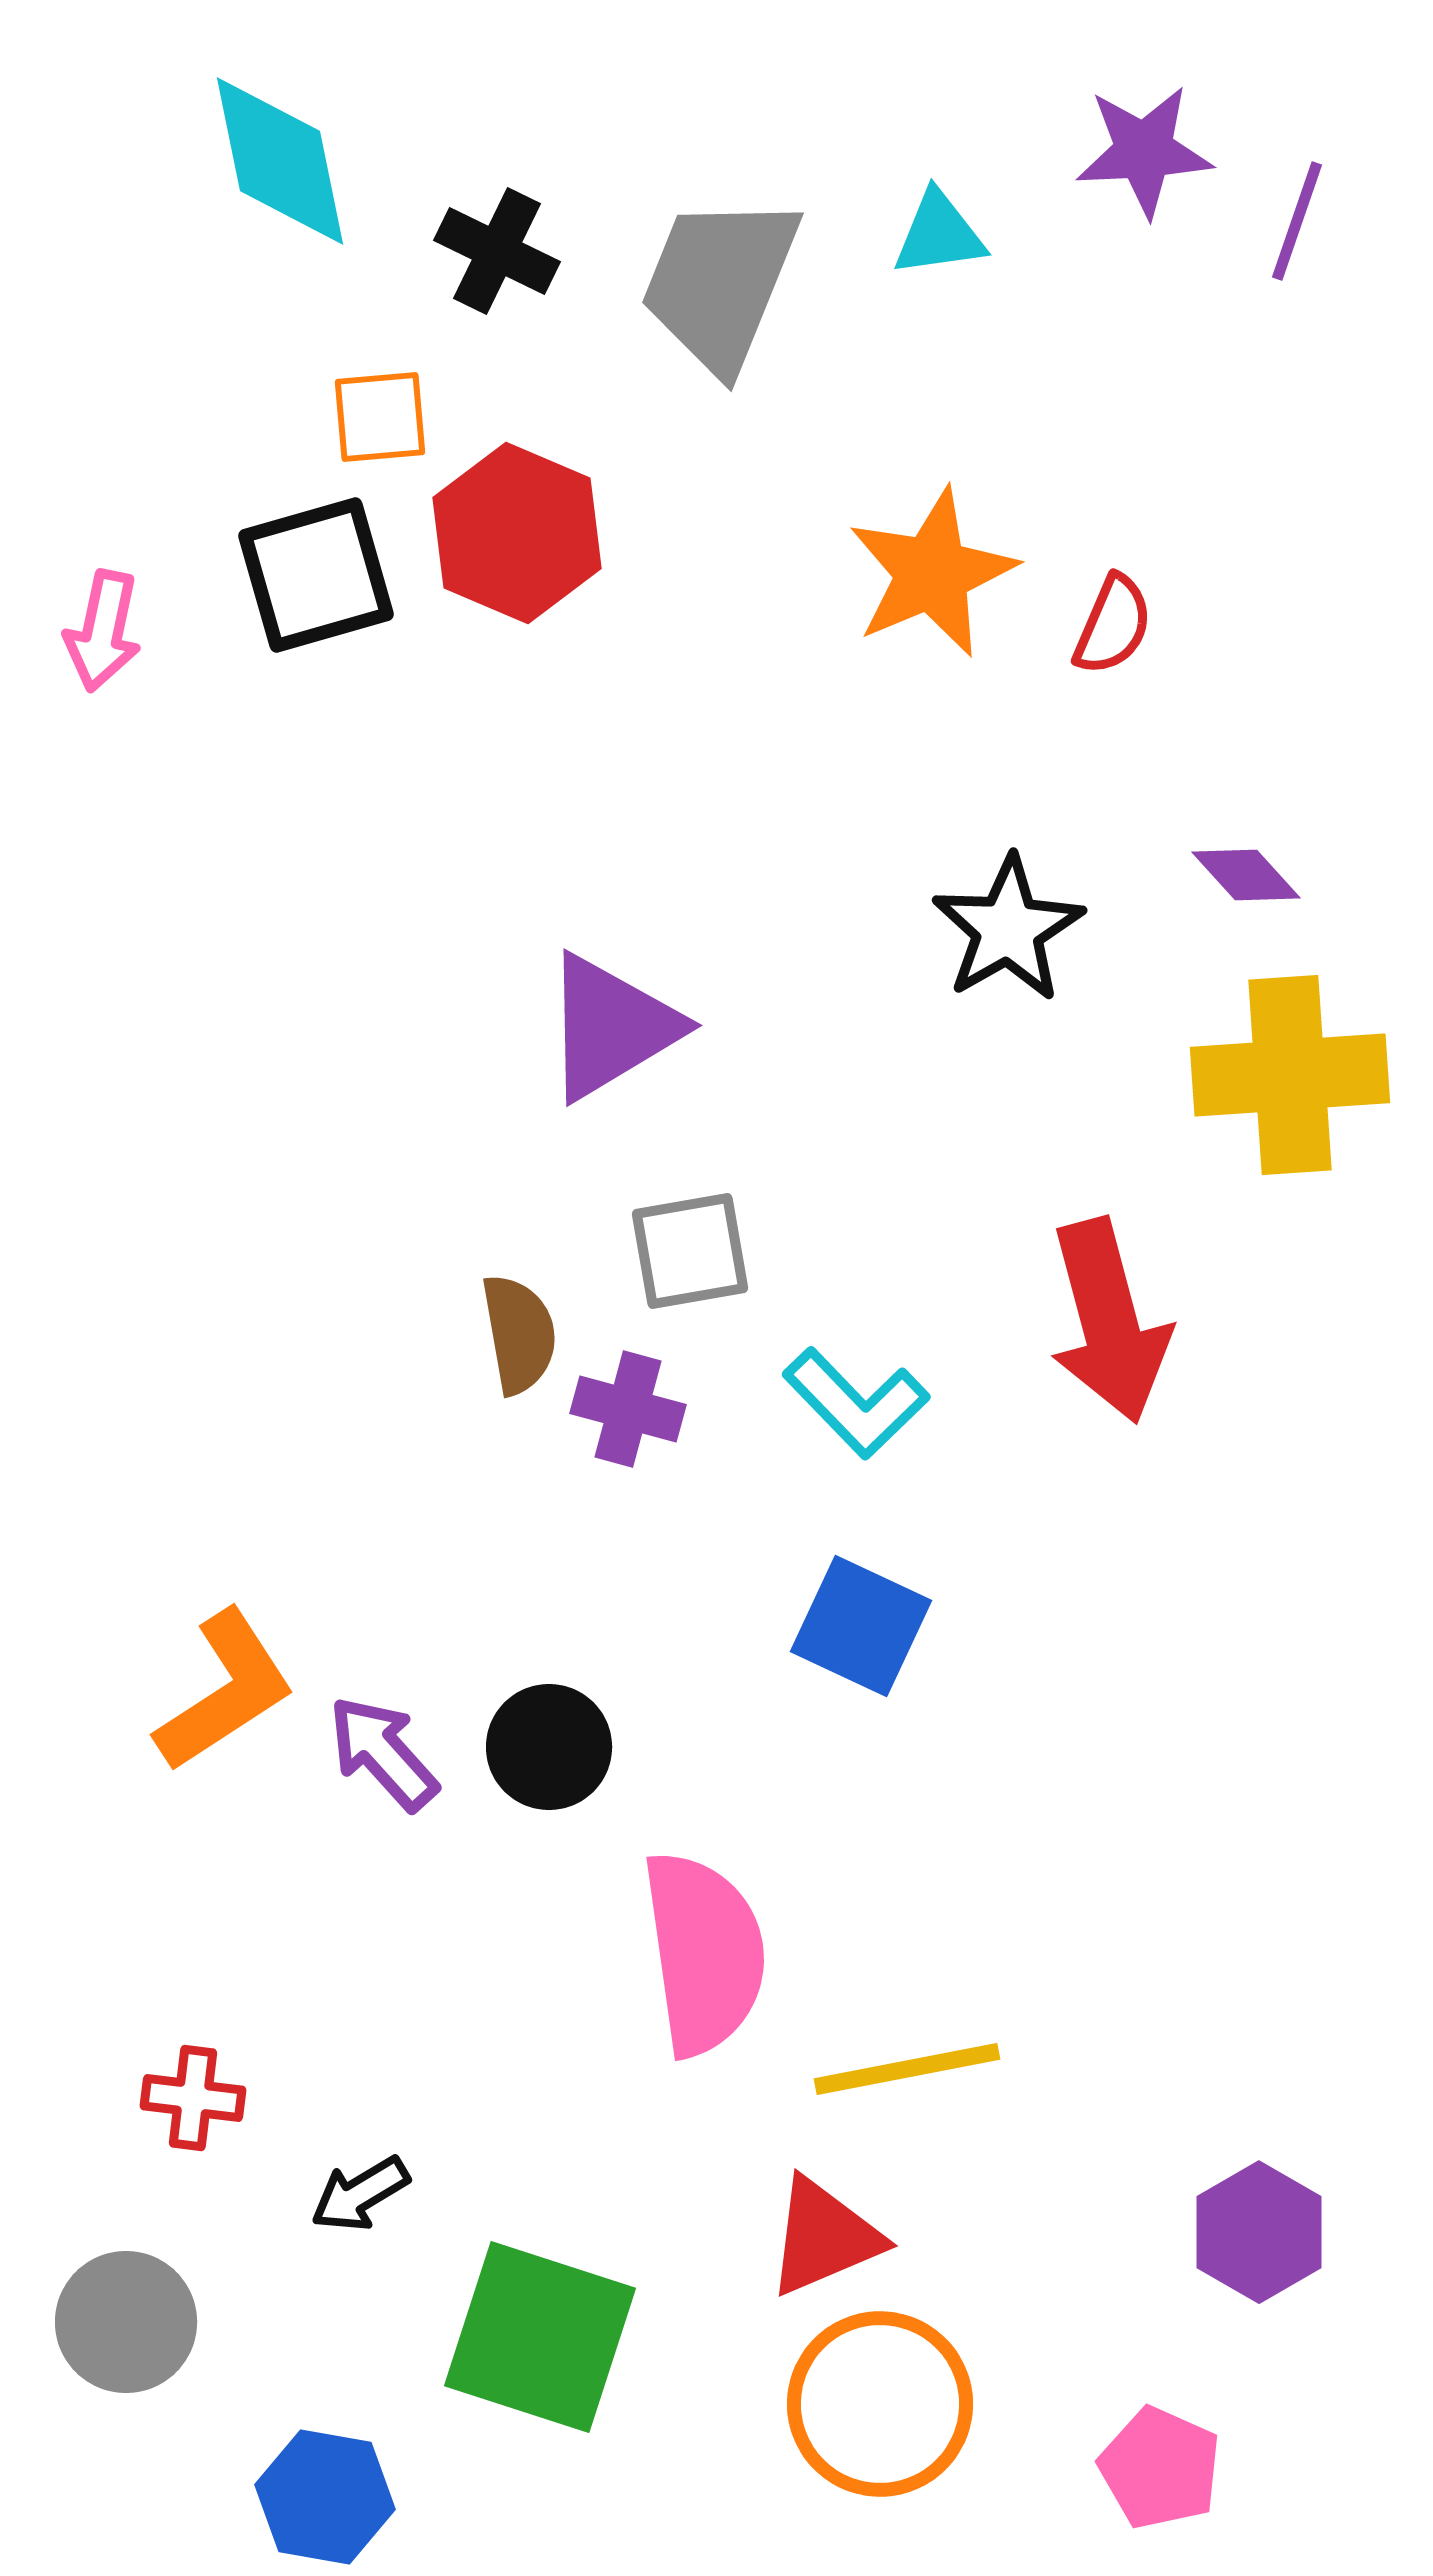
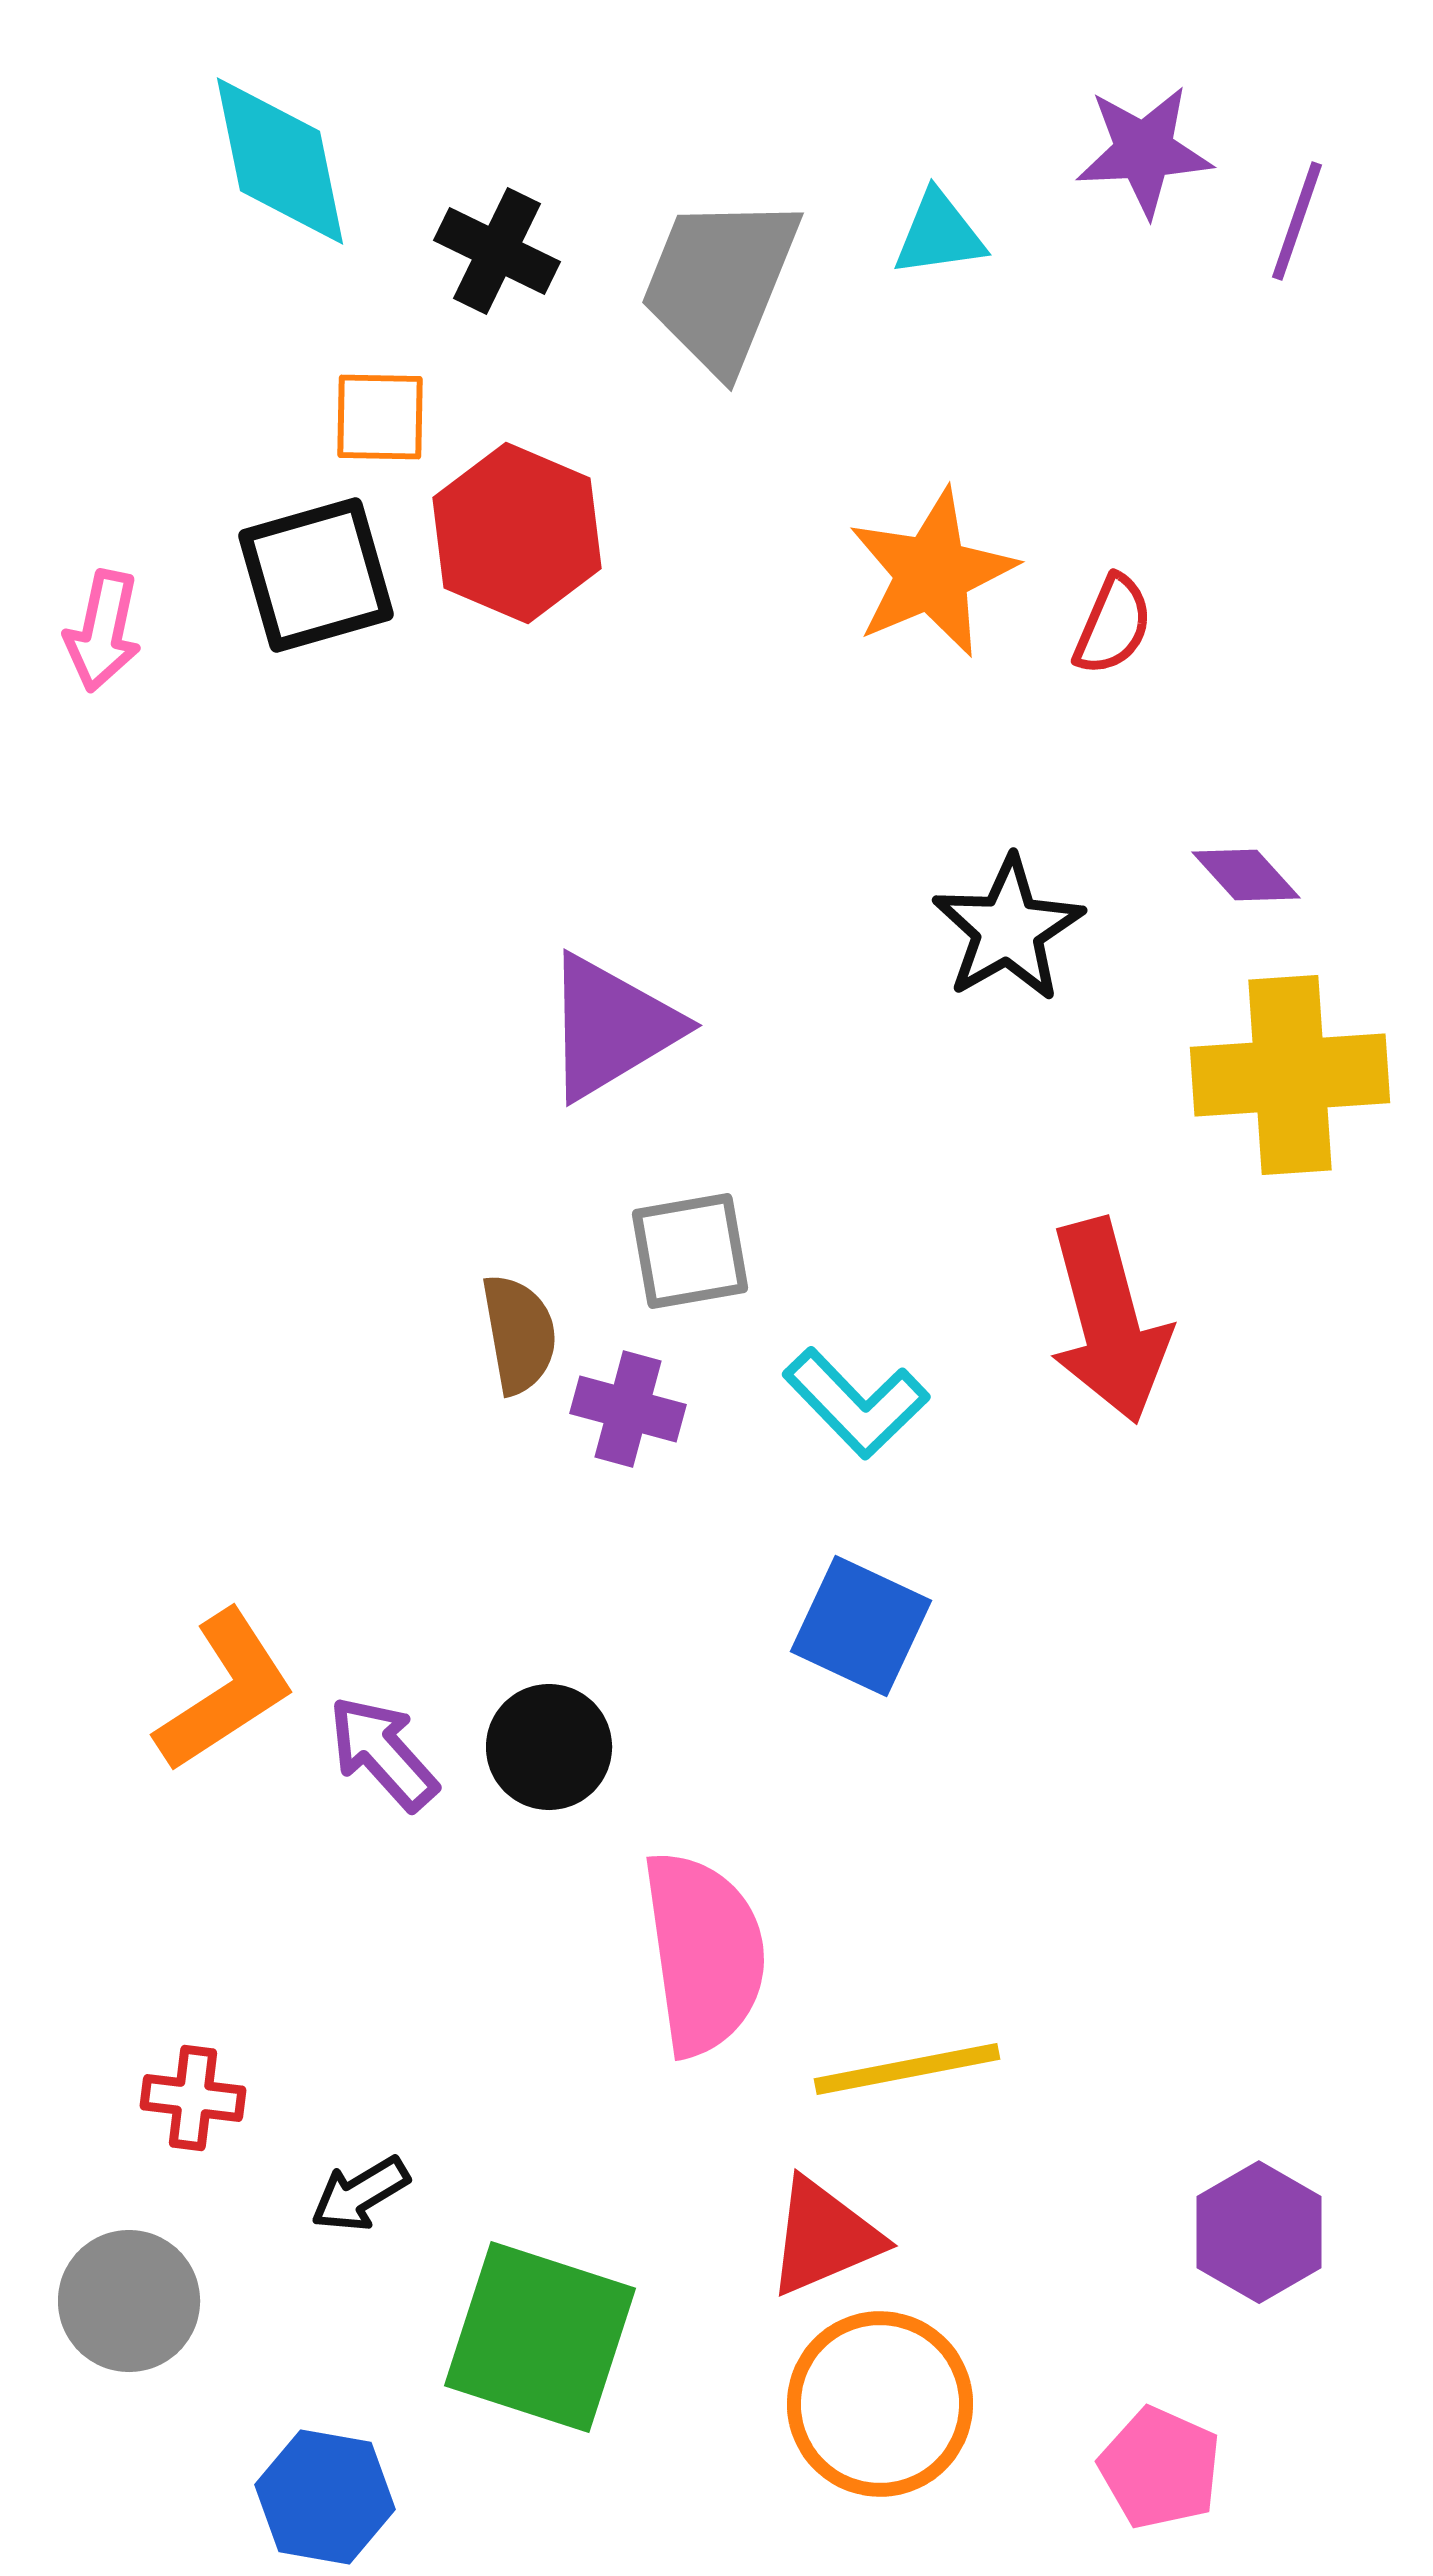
orange square: rotated 6 degrees clockwise
gray circle: moved 3 px right, 21 px up
